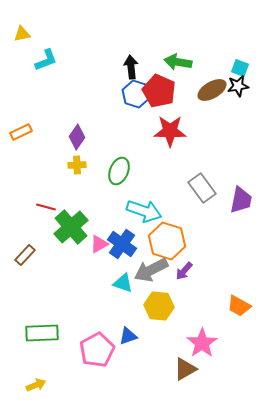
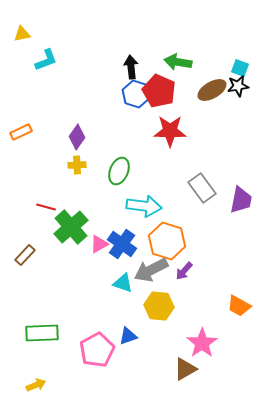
cyan arrow: moved 5 px up; rotated 12 degrees counterclockwise
